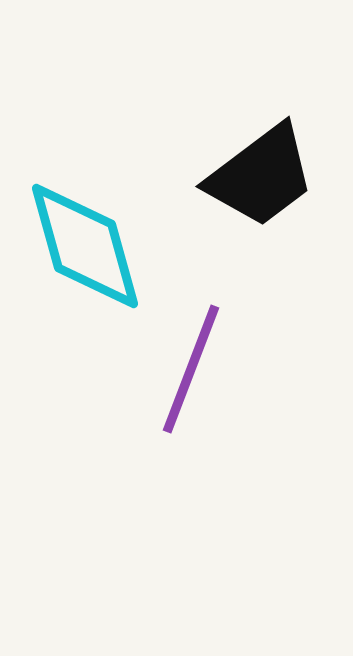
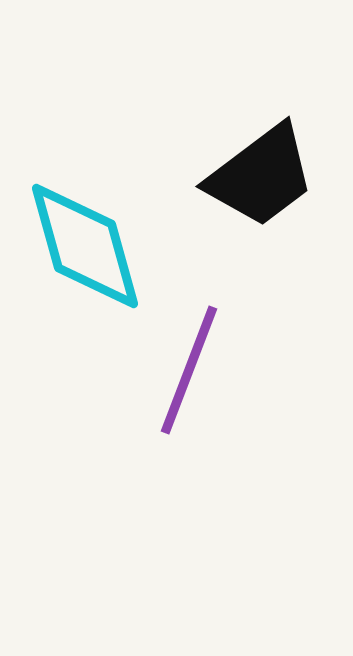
purple line: moved 2 px left, 1 px down
